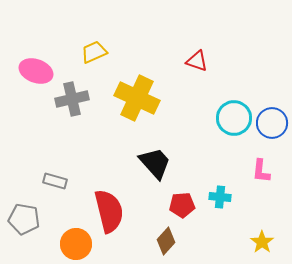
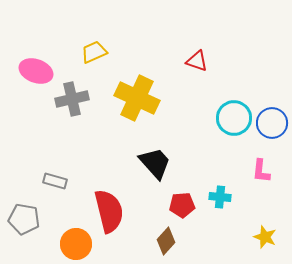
yellow star: moved 3 px right, 5 px up; rotated 15 degrees counterclockwise
